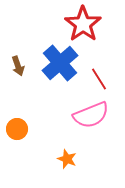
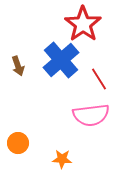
blue cross: moved 1 px right, 3 px up
pink semicircle: rotated 15 degrees clockwise
orange circle: moved 1 px right, 14 px down
orange star: moved 5 px left; rotated 18 degrees counterclockwise
